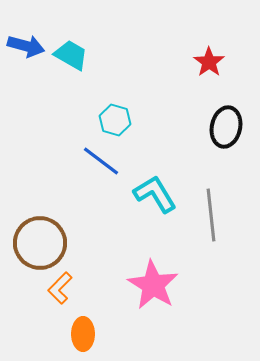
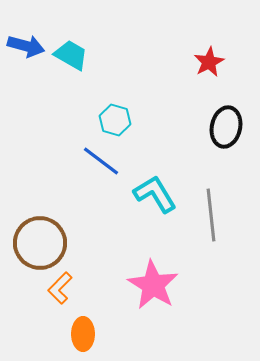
red star: rotated 8 degrees clockwise
